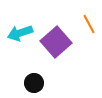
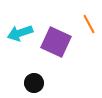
purple square: rotated 24 degrees counterclockwise
